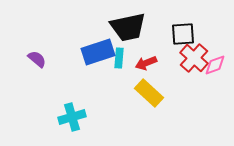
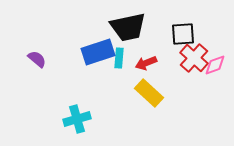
cyan cross: moved 5 px right, 2 px down
